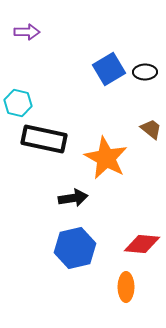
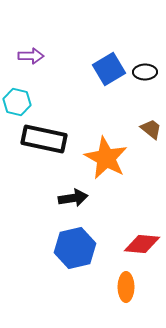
purple arrow: moved 4 px right, 24 px down
cyan hexagon: moved 1 px left, 1 px up
